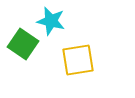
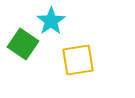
cyan star: rotated 24 degrees clockwise
